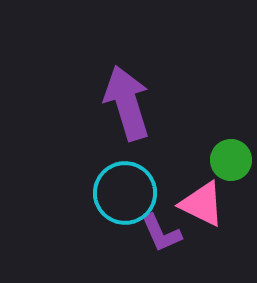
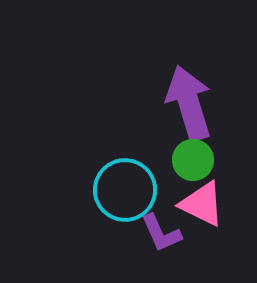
purple arrow: moved 62 px right
green circle: moved 38 px left
cyan circle: moved 3 px up
